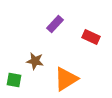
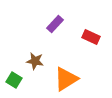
green square: rotated 21 degrees clockwise
